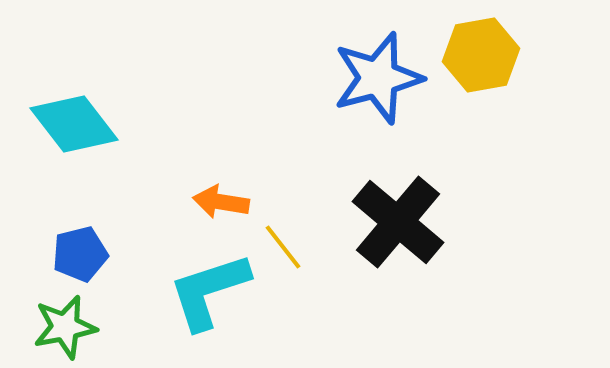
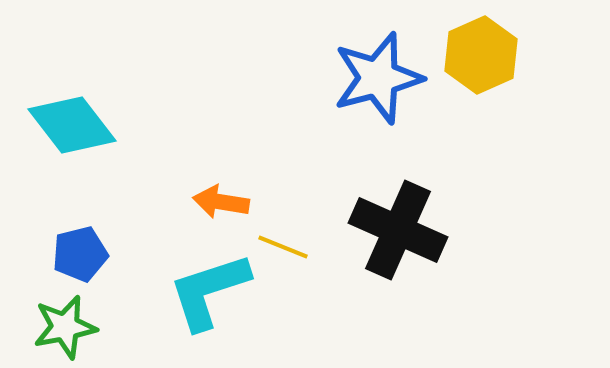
yellow hexagon: rotated 14 degrees counterclockwise
cyan diamond: moved 2 px left, 1 px down
black cross: moved 8 px down; rotated 16 degrees counterclockwise
yellow line: rotated 30 degrees counterclockwise
